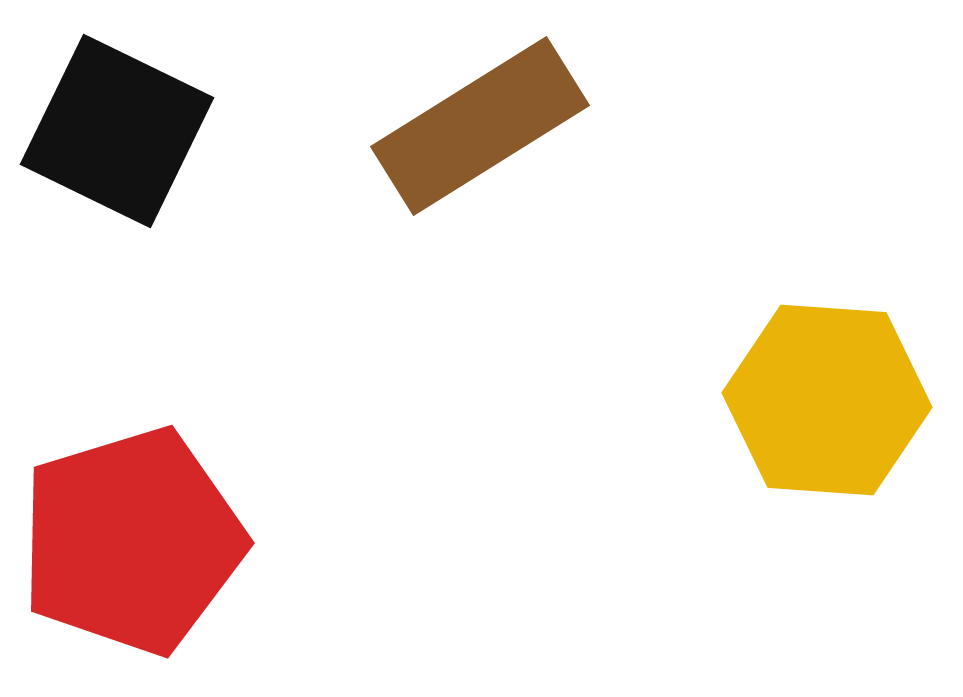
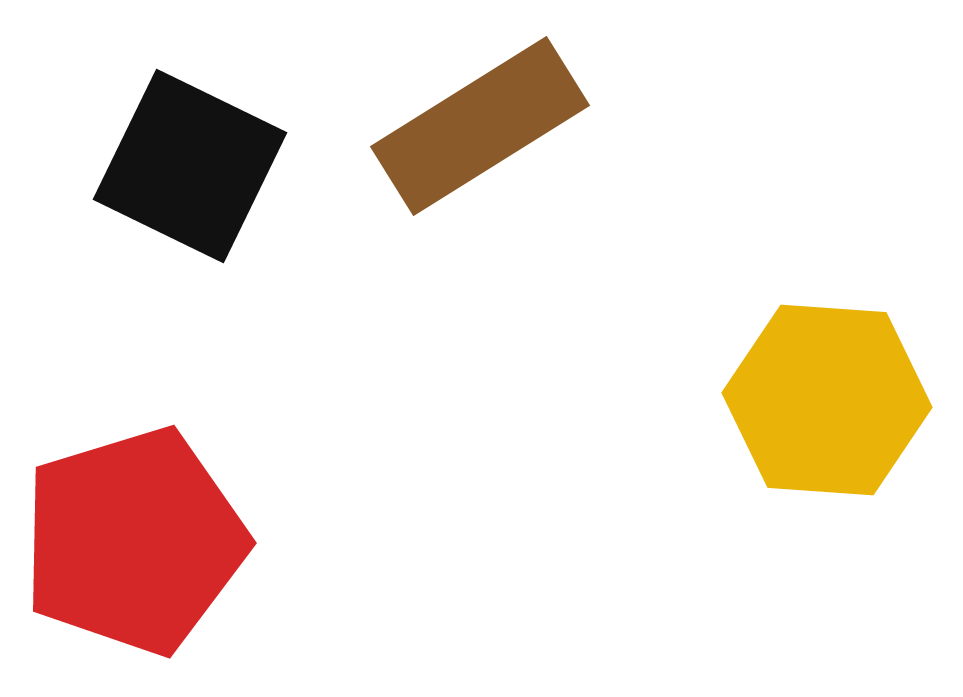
black square: moved 73 px right, 35 px down
red pentagon: moved 2 px right
